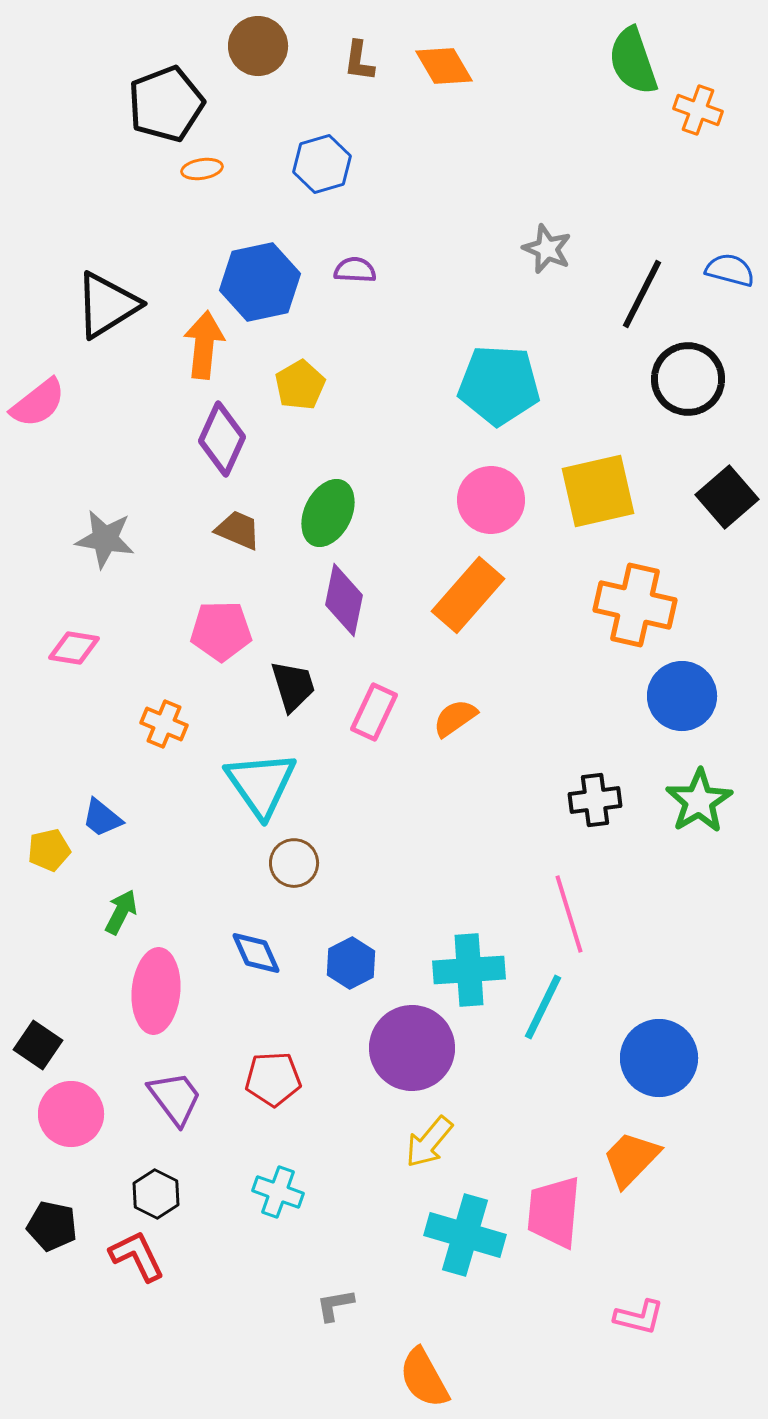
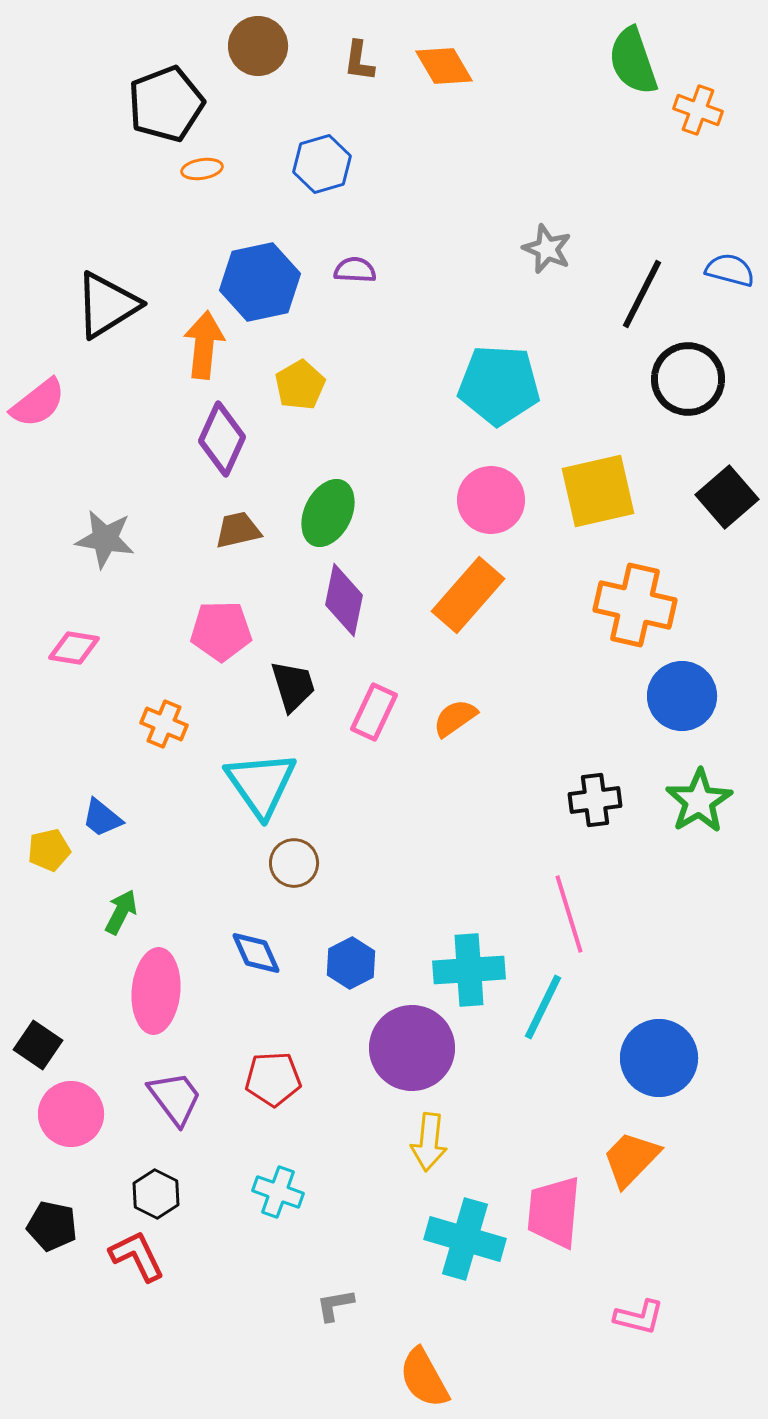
brown trapezoid at (238, 530): rotated 36 degrees counterclockwise
yellow arrow at (429, 1142): rotated 34 degrees counterclockwise
cyan cross at (465, 1235): moved 4 px down
